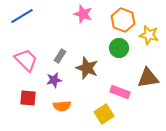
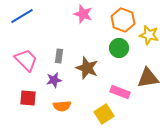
gray rectangle: moved 1 px left; rotated 24 degrees counterclockwise
